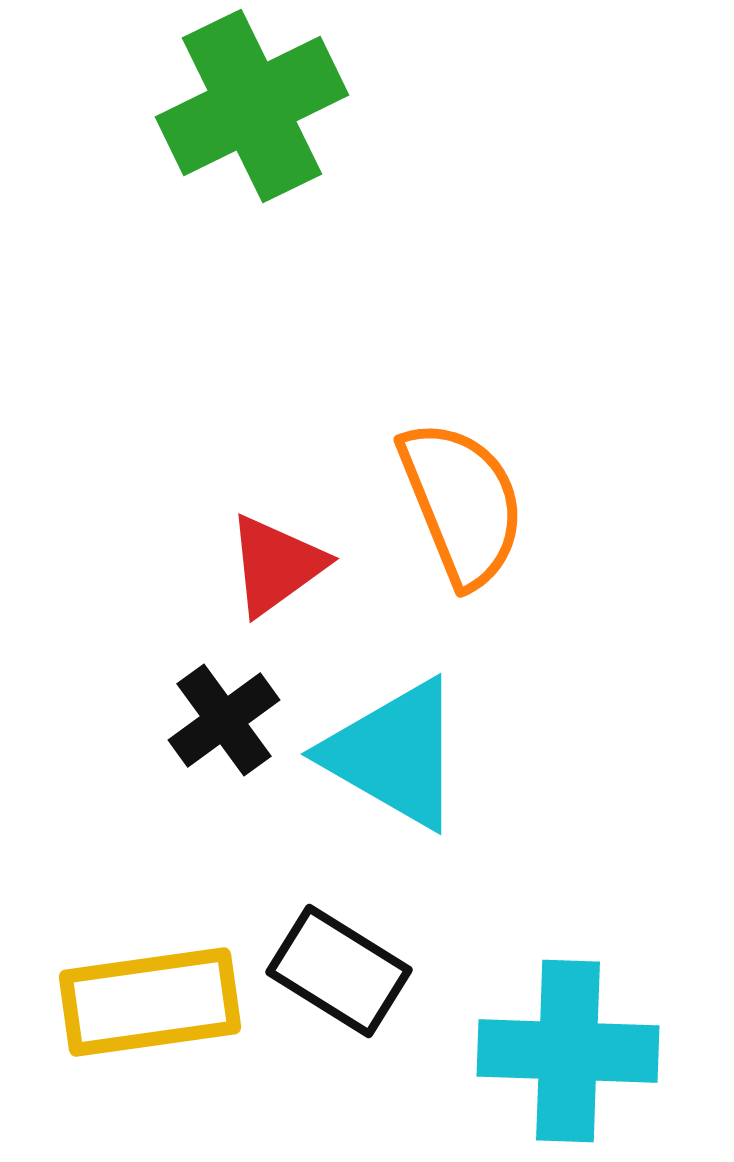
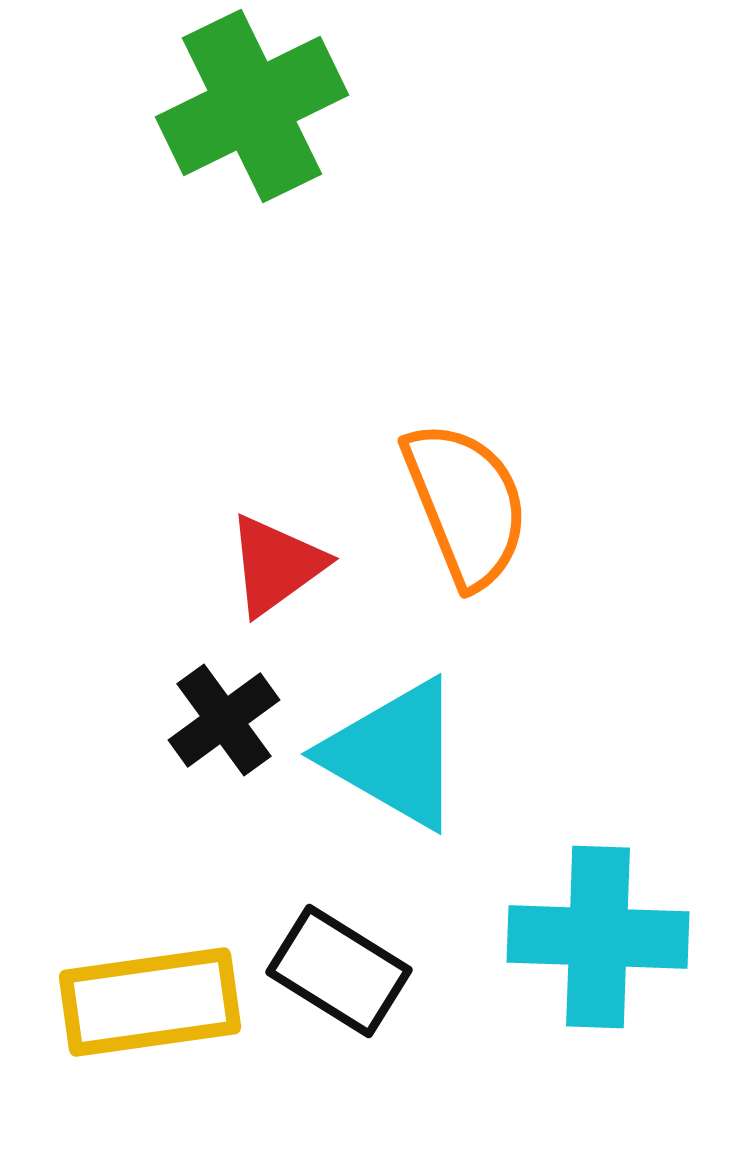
orange semicircle: moved 4 px right, 1 px down
cyan cross: moved 30 px right, 114 px up
